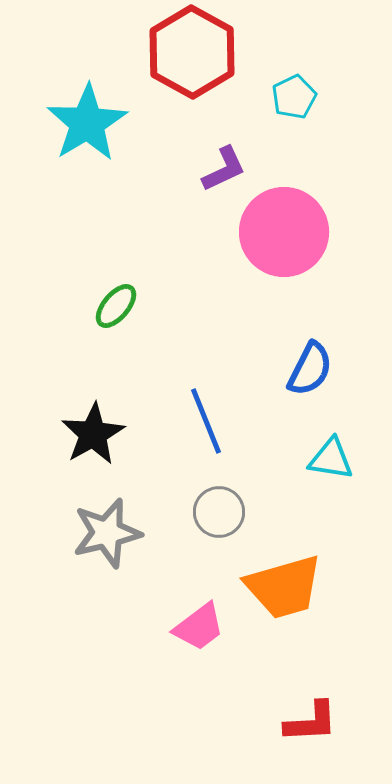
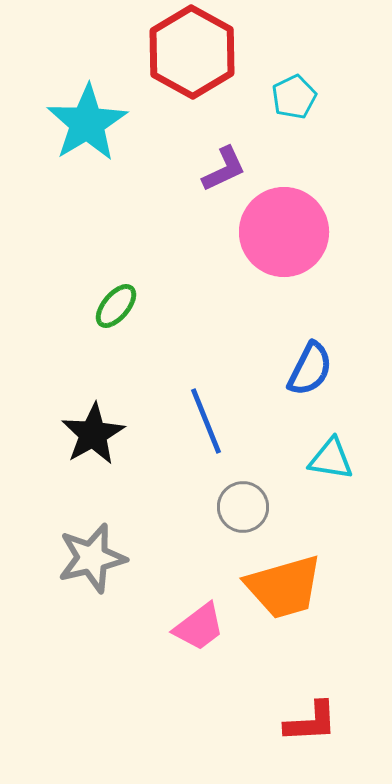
gray circle: moved 24 px right, 5 px up
gray star: moved 15 px left, 25 px down
